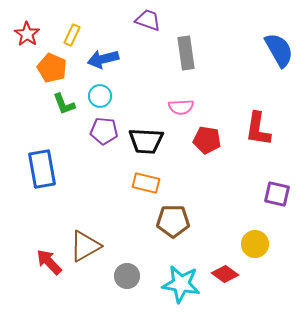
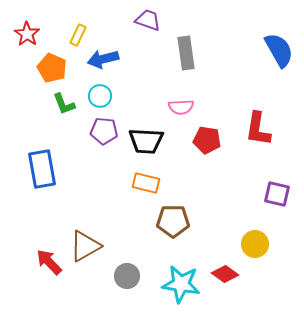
yellow rectangle: moved 6 px right
